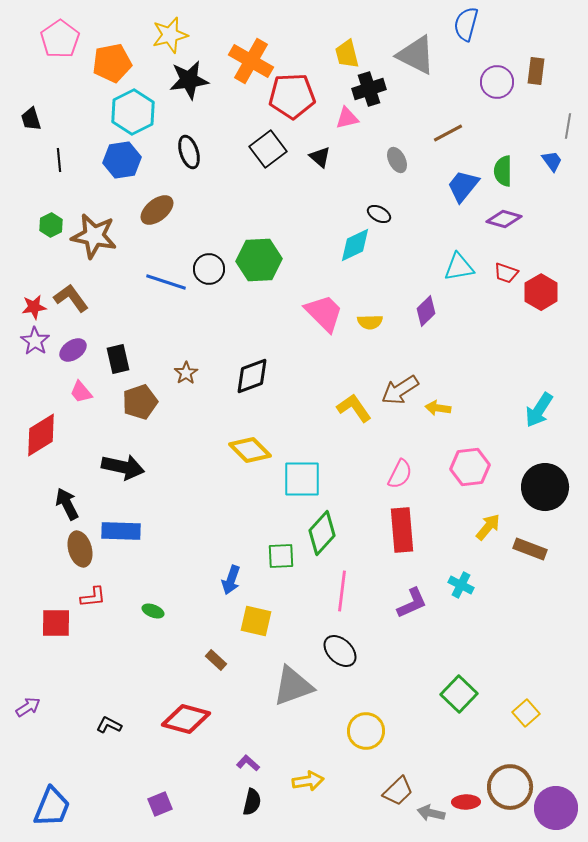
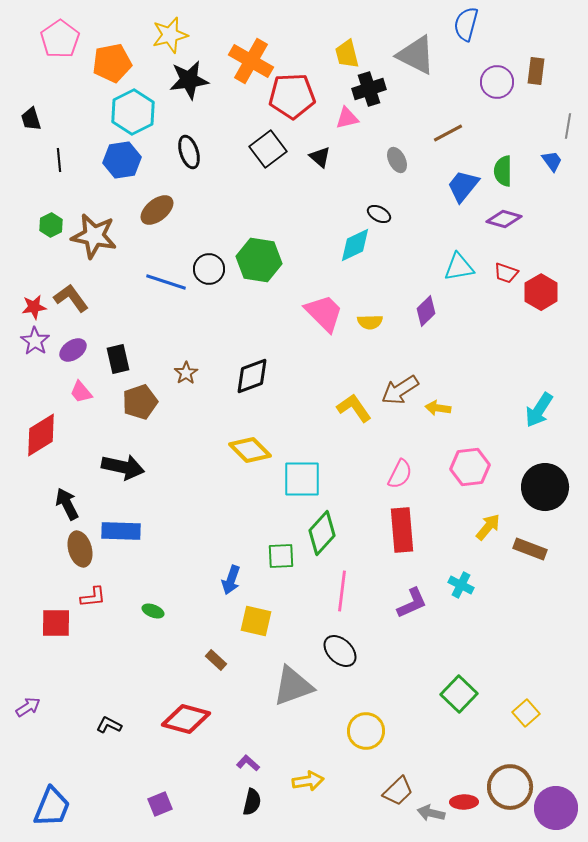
green hexagon at (259, 260): rotated 12 degrees clockwise
red ellipse at (466, 802): moved 2 px left
